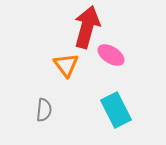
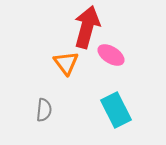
orange triangle: moved 2 px up
